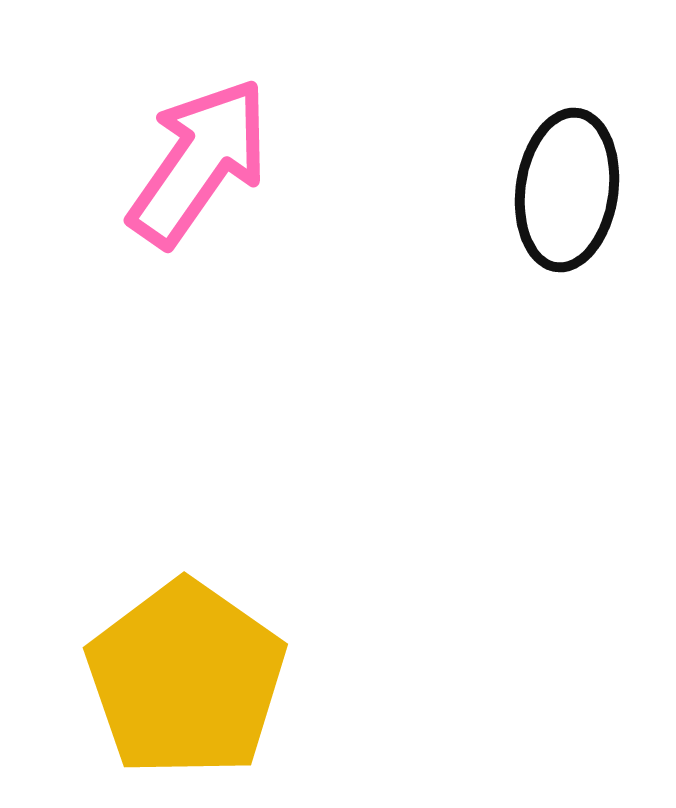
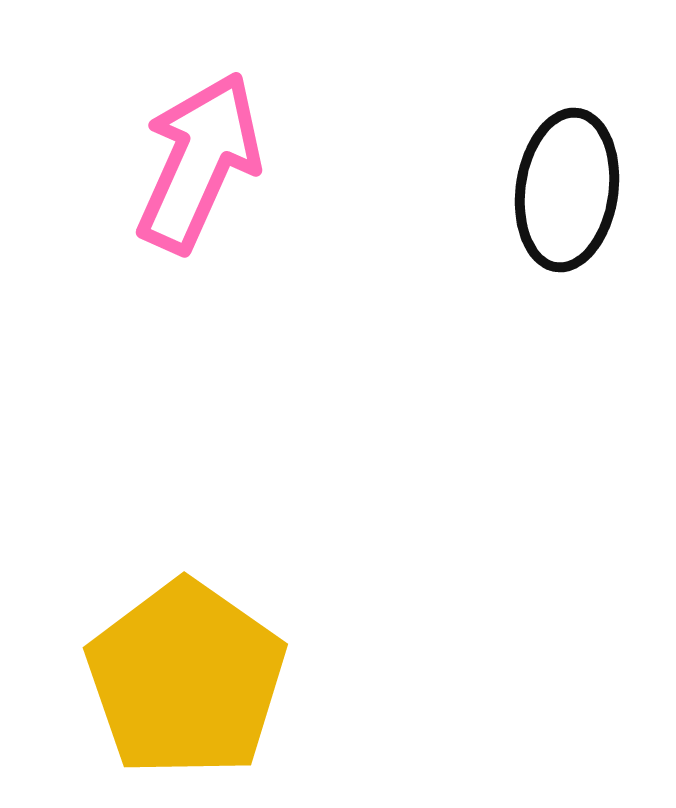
pink arrow: rotated 11 degrees counterclockwise
